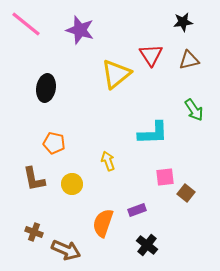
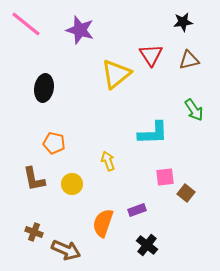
black ellipse: moved 2 px left
